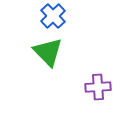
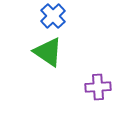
green triangle: rotated 12 degrees counterclockwise
